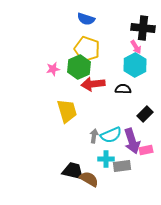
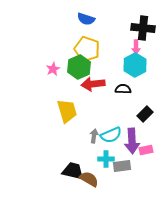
pink arrow: rotated 32 degrees clockwise
pink star: rotated 16 degrees counterclockwise
purple arrow: rotated 15 degrees clockwise
